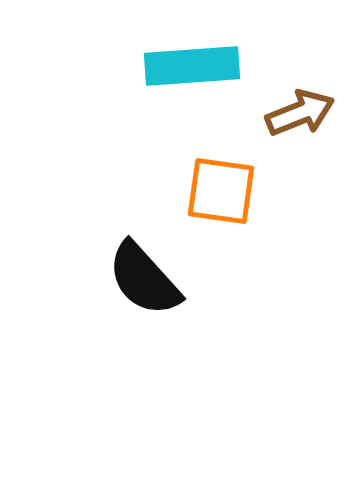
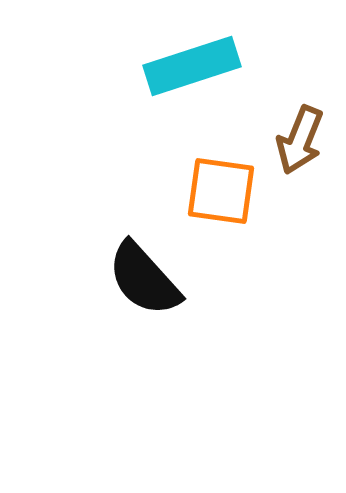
cyan rectangle: rotated 14 degrees counterclockwise
brown arrow: moved 27 px down; rotated 134 degrees clockwise
